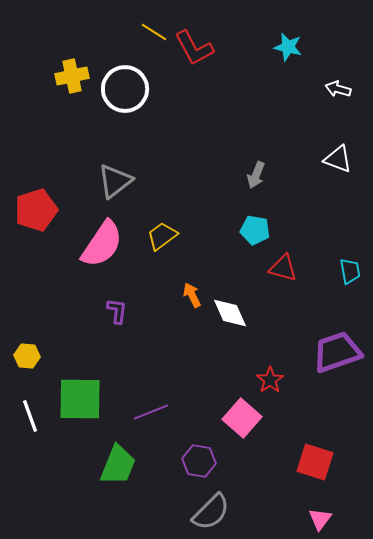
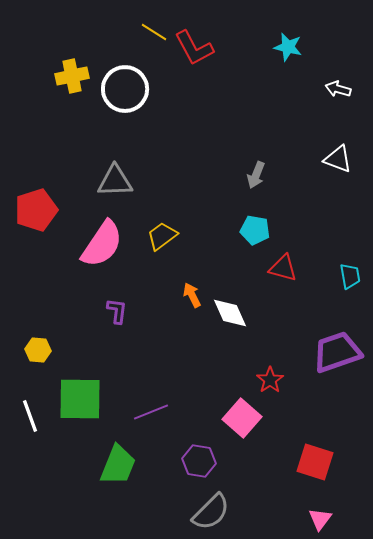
gray triangle: rotated 36 degrees clockwise
cyan trapezoid: moved 5 px down
yellow hexagon: moved 11 px right, 6 px up
